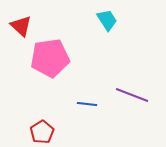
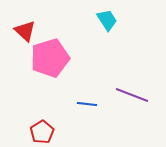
red triangle: moved 4 px right, 5 px down
pink pentagon: rotated 9 degrees counterclockwise
